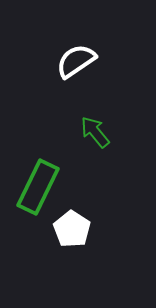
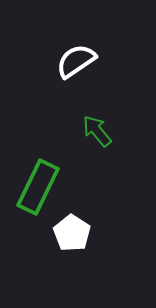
green arrow: moved 2 px right, 1 px up
white pentagon: moved 4 px down
